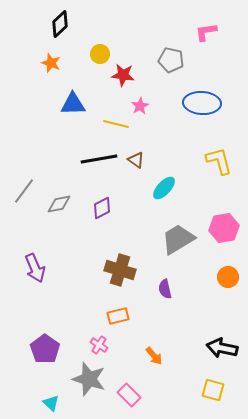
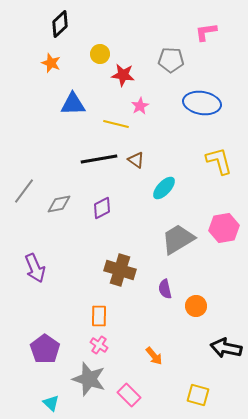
gray pentagon: rotated 10 degrees counterclockwise
blue ellipse: rotated 6 degrees clockwise
orange circle: moved 32 px left, 29 px down
orange rectangle: moved 19 px left; rotated 75 degrees counterclockwise
black arrow: moved 4 px right
yellow square: moved 15 px left, 5 px down
